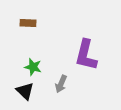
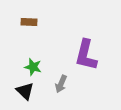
brown rectangle: moved 1 px right, 1 px up
